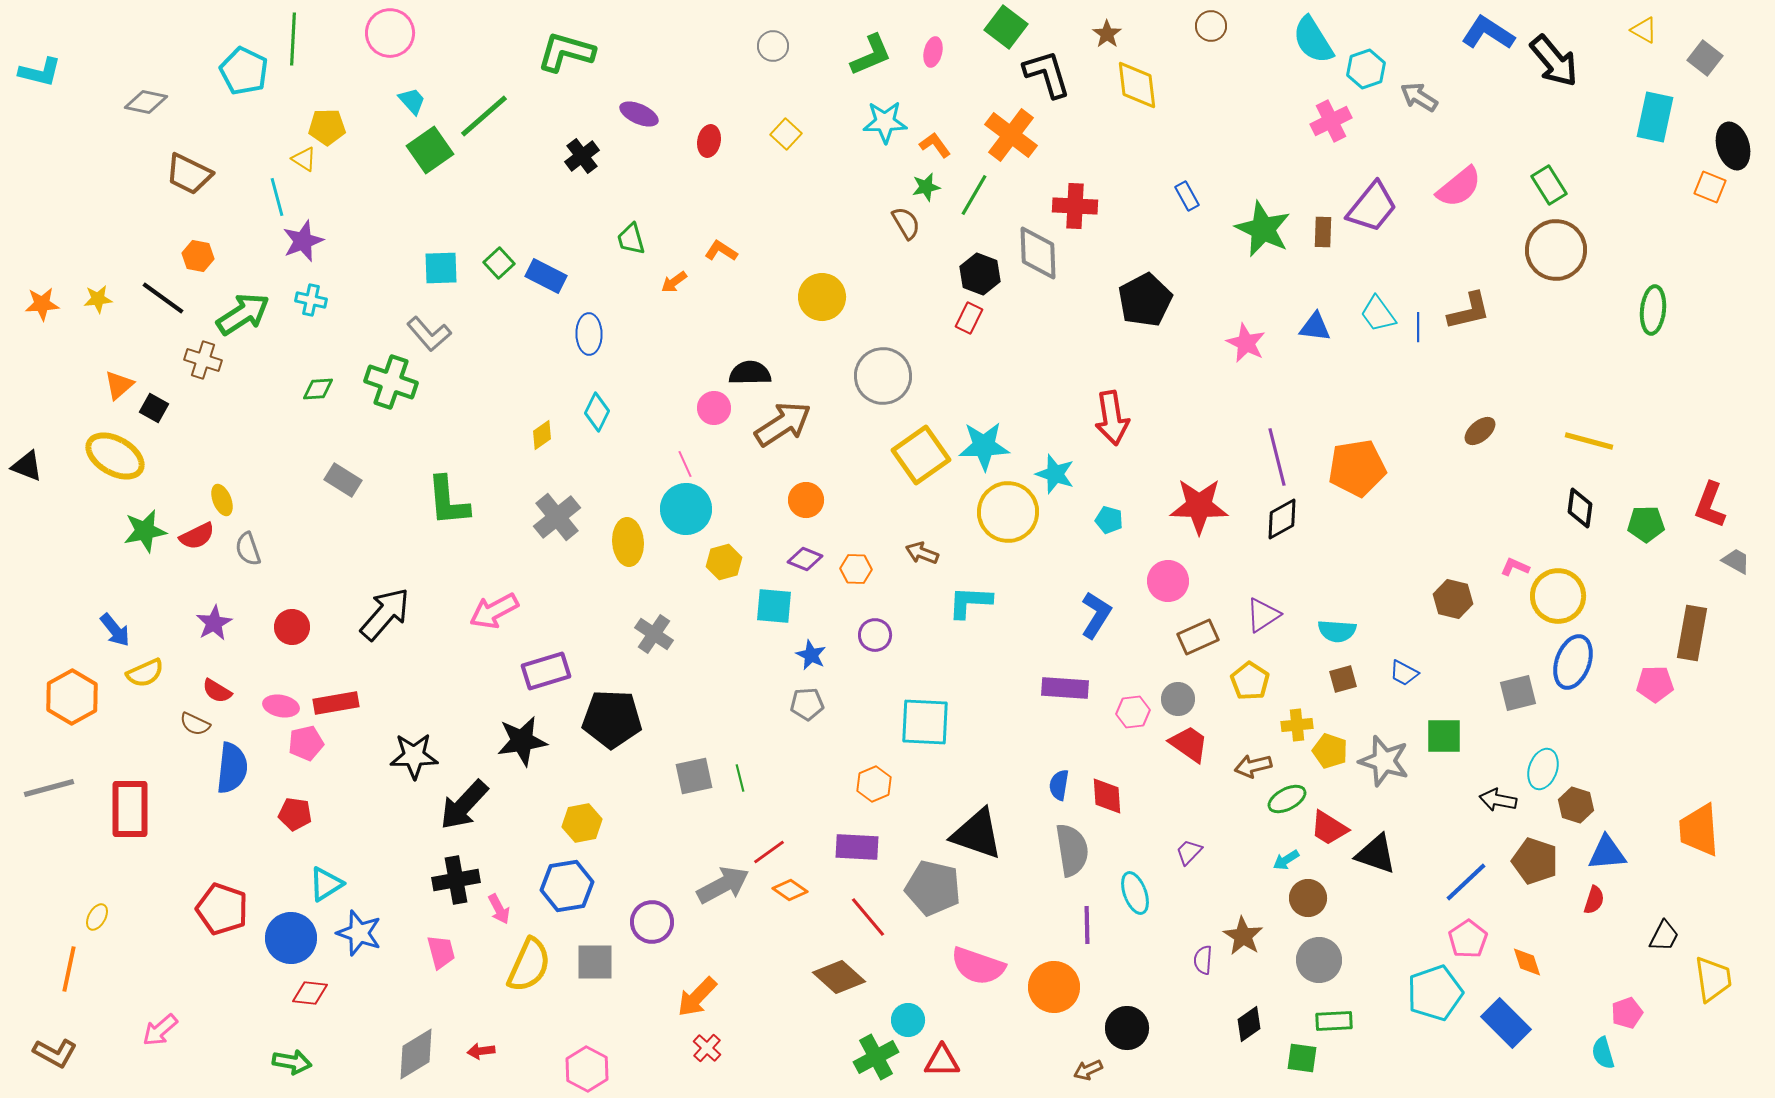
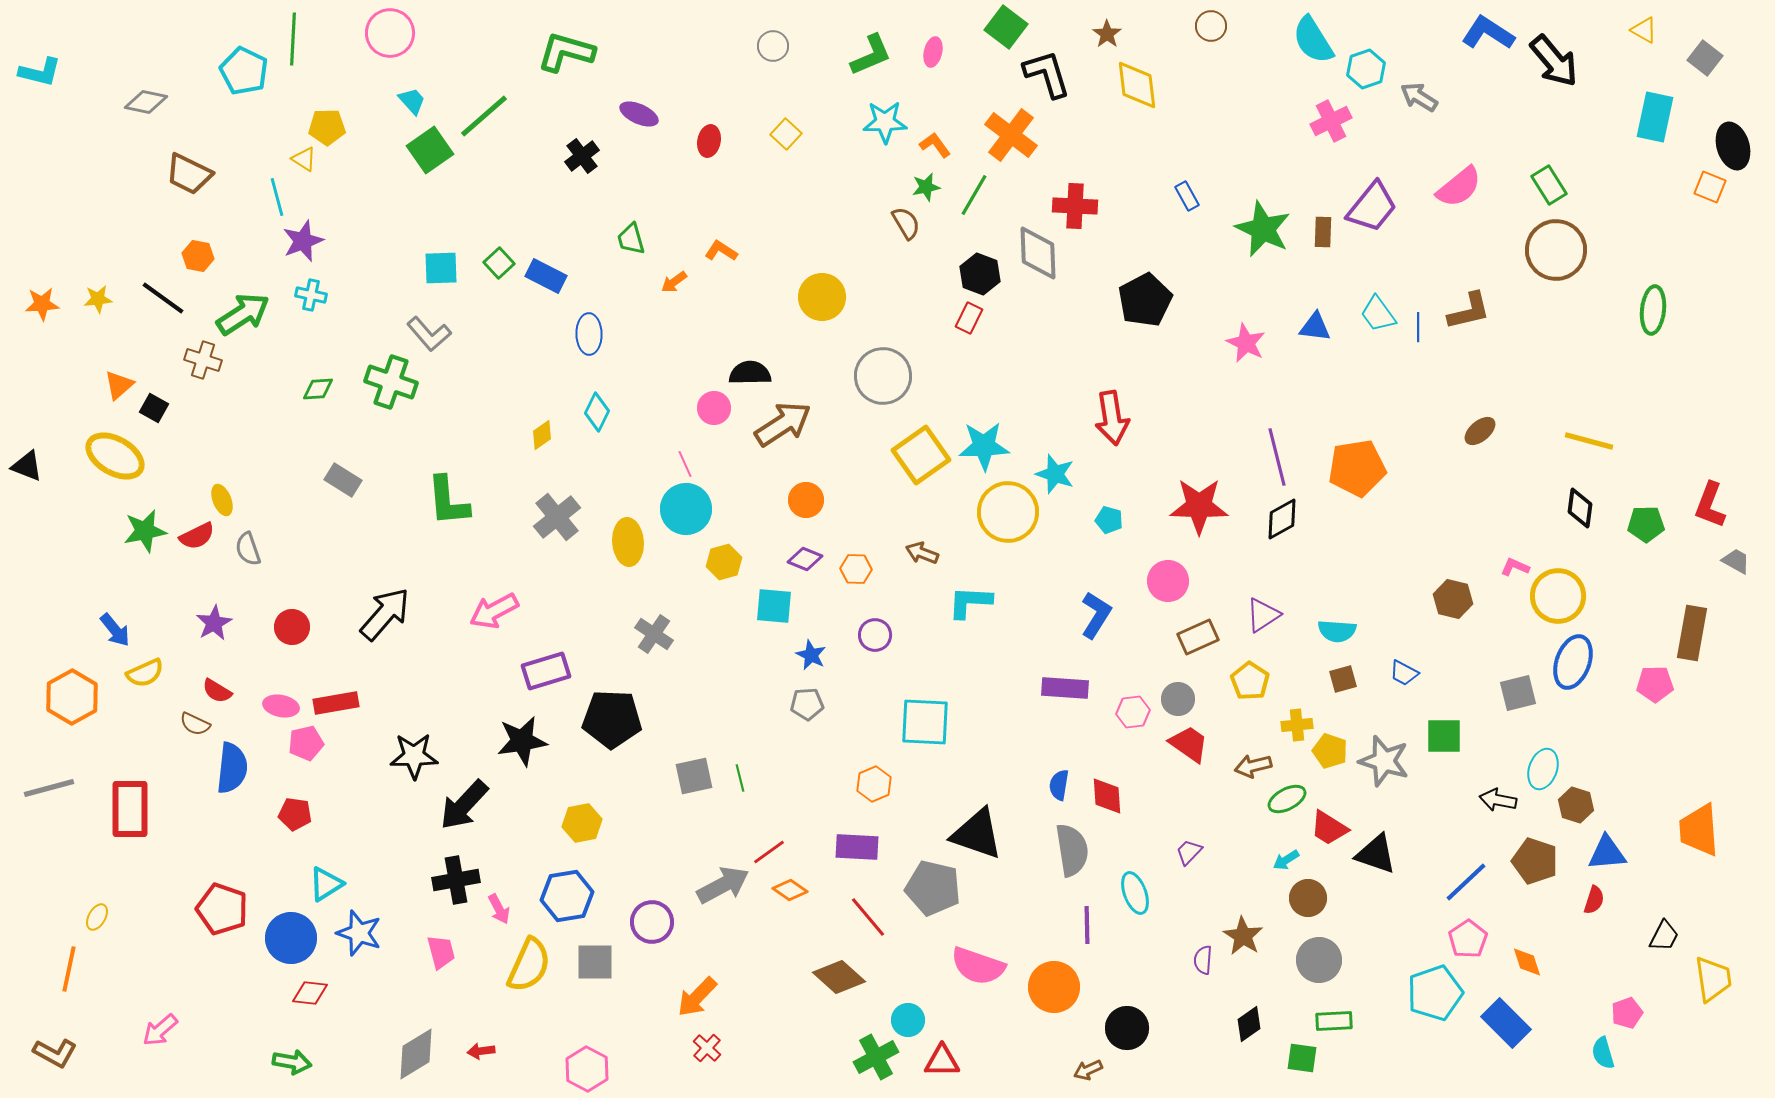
cyan cross at (311, 300): moved 5 px up
blue hexagon at (567, 886): moved 10 px down
